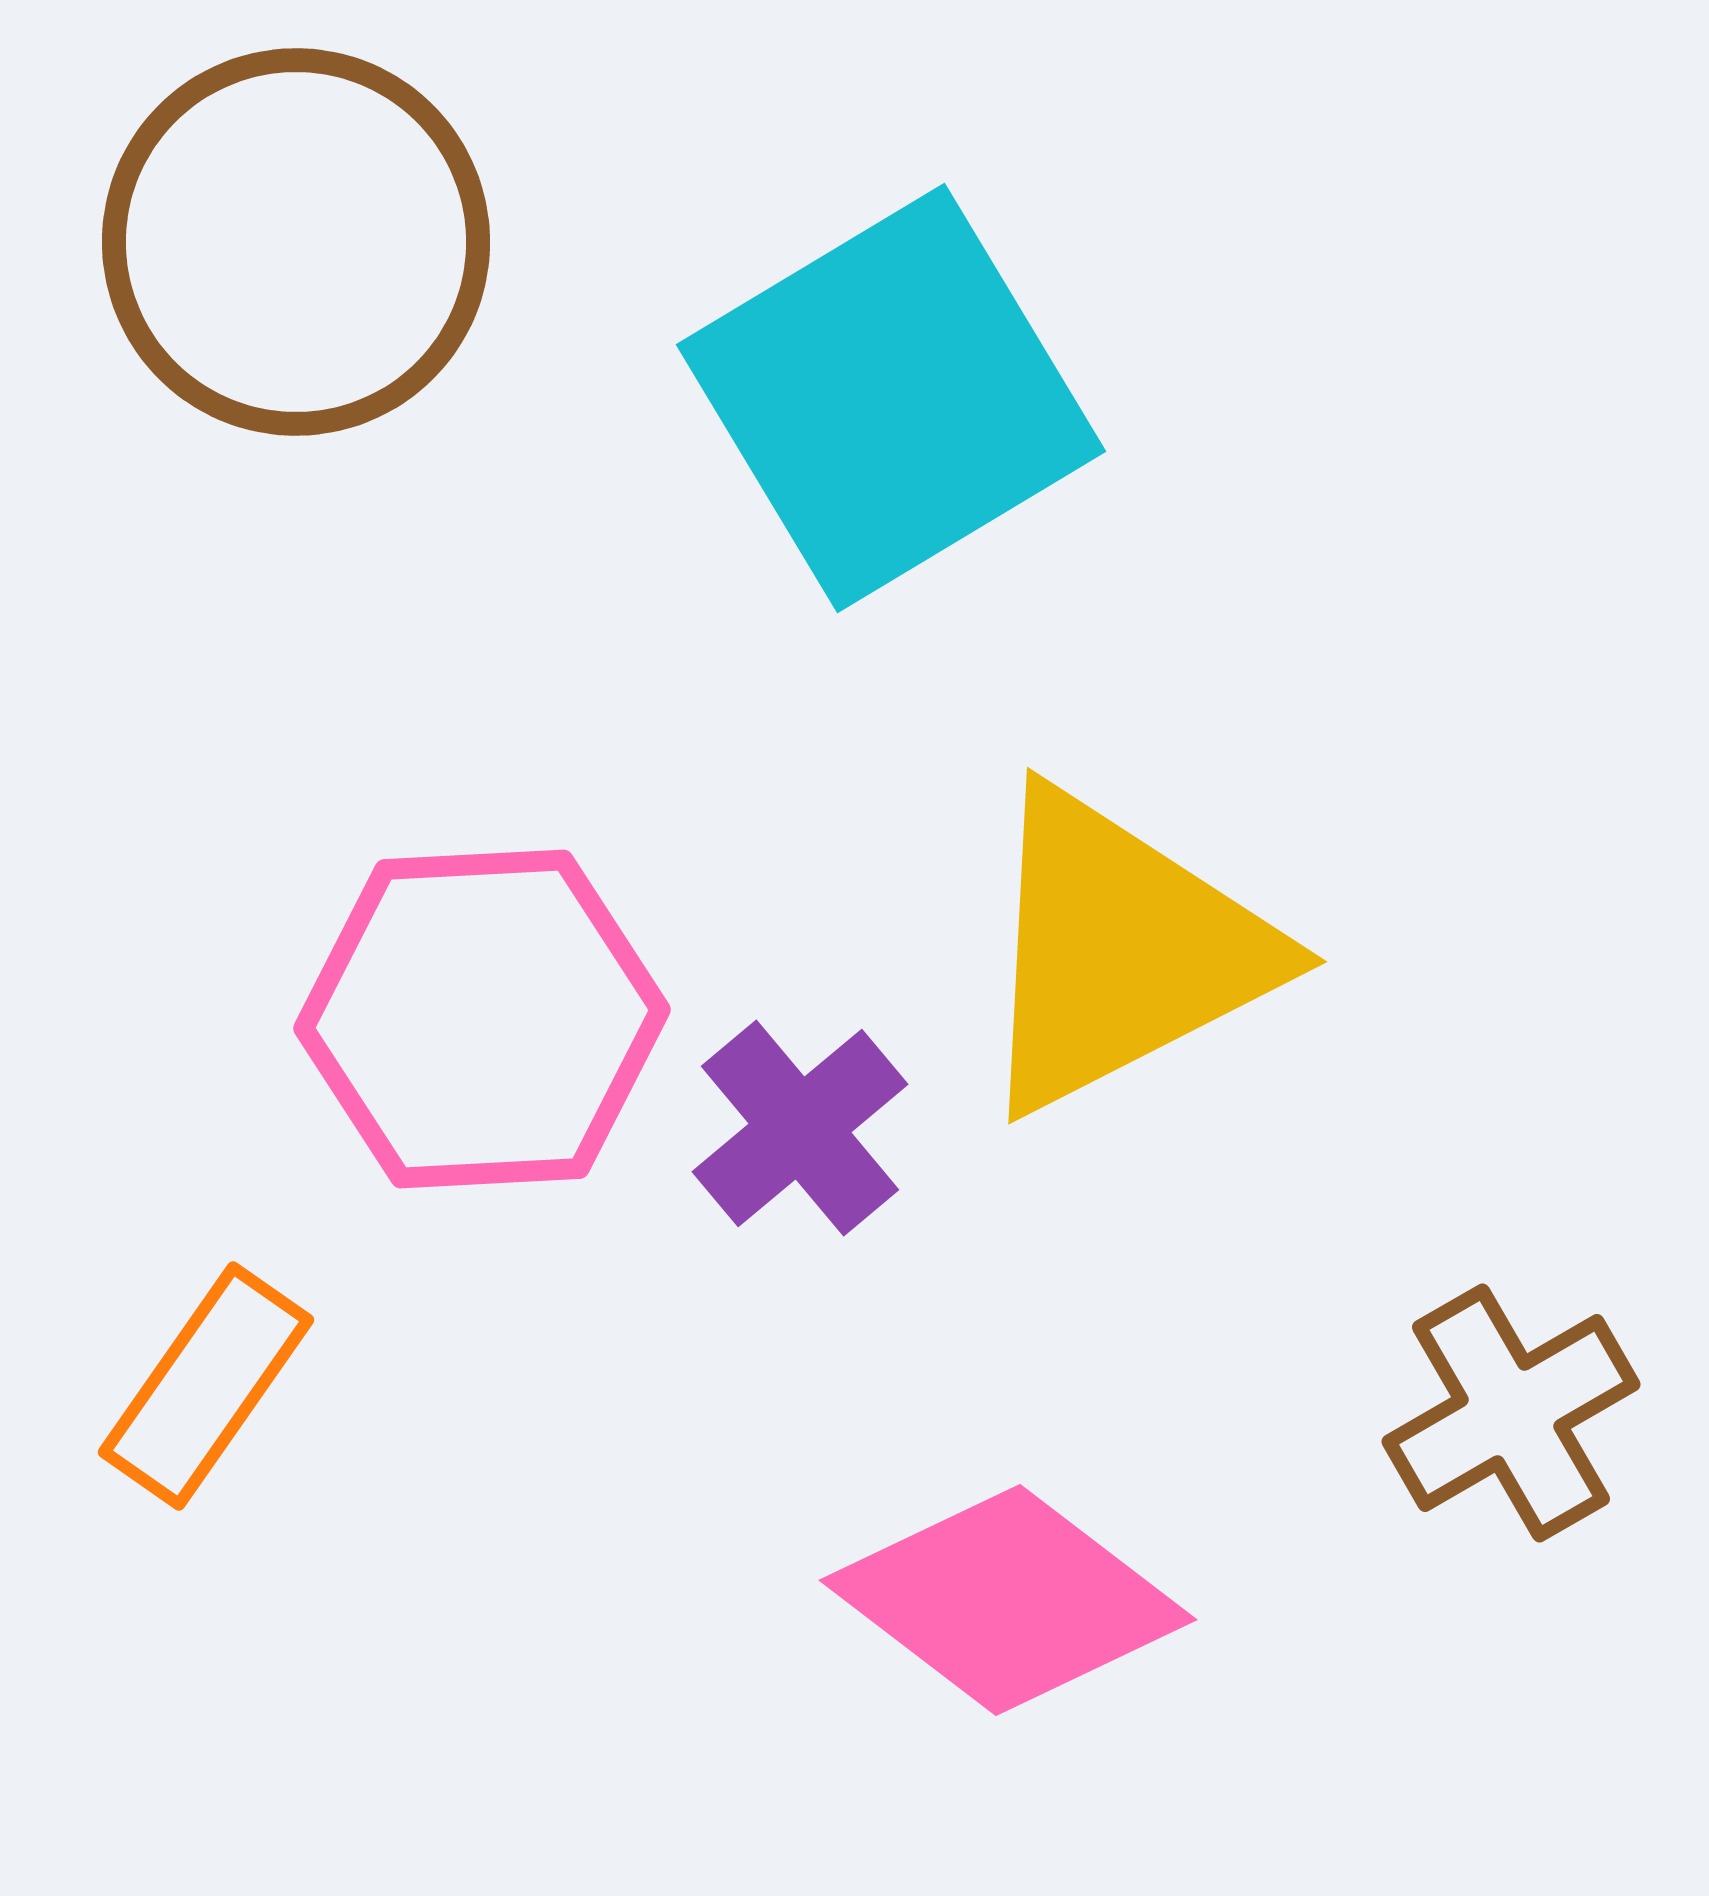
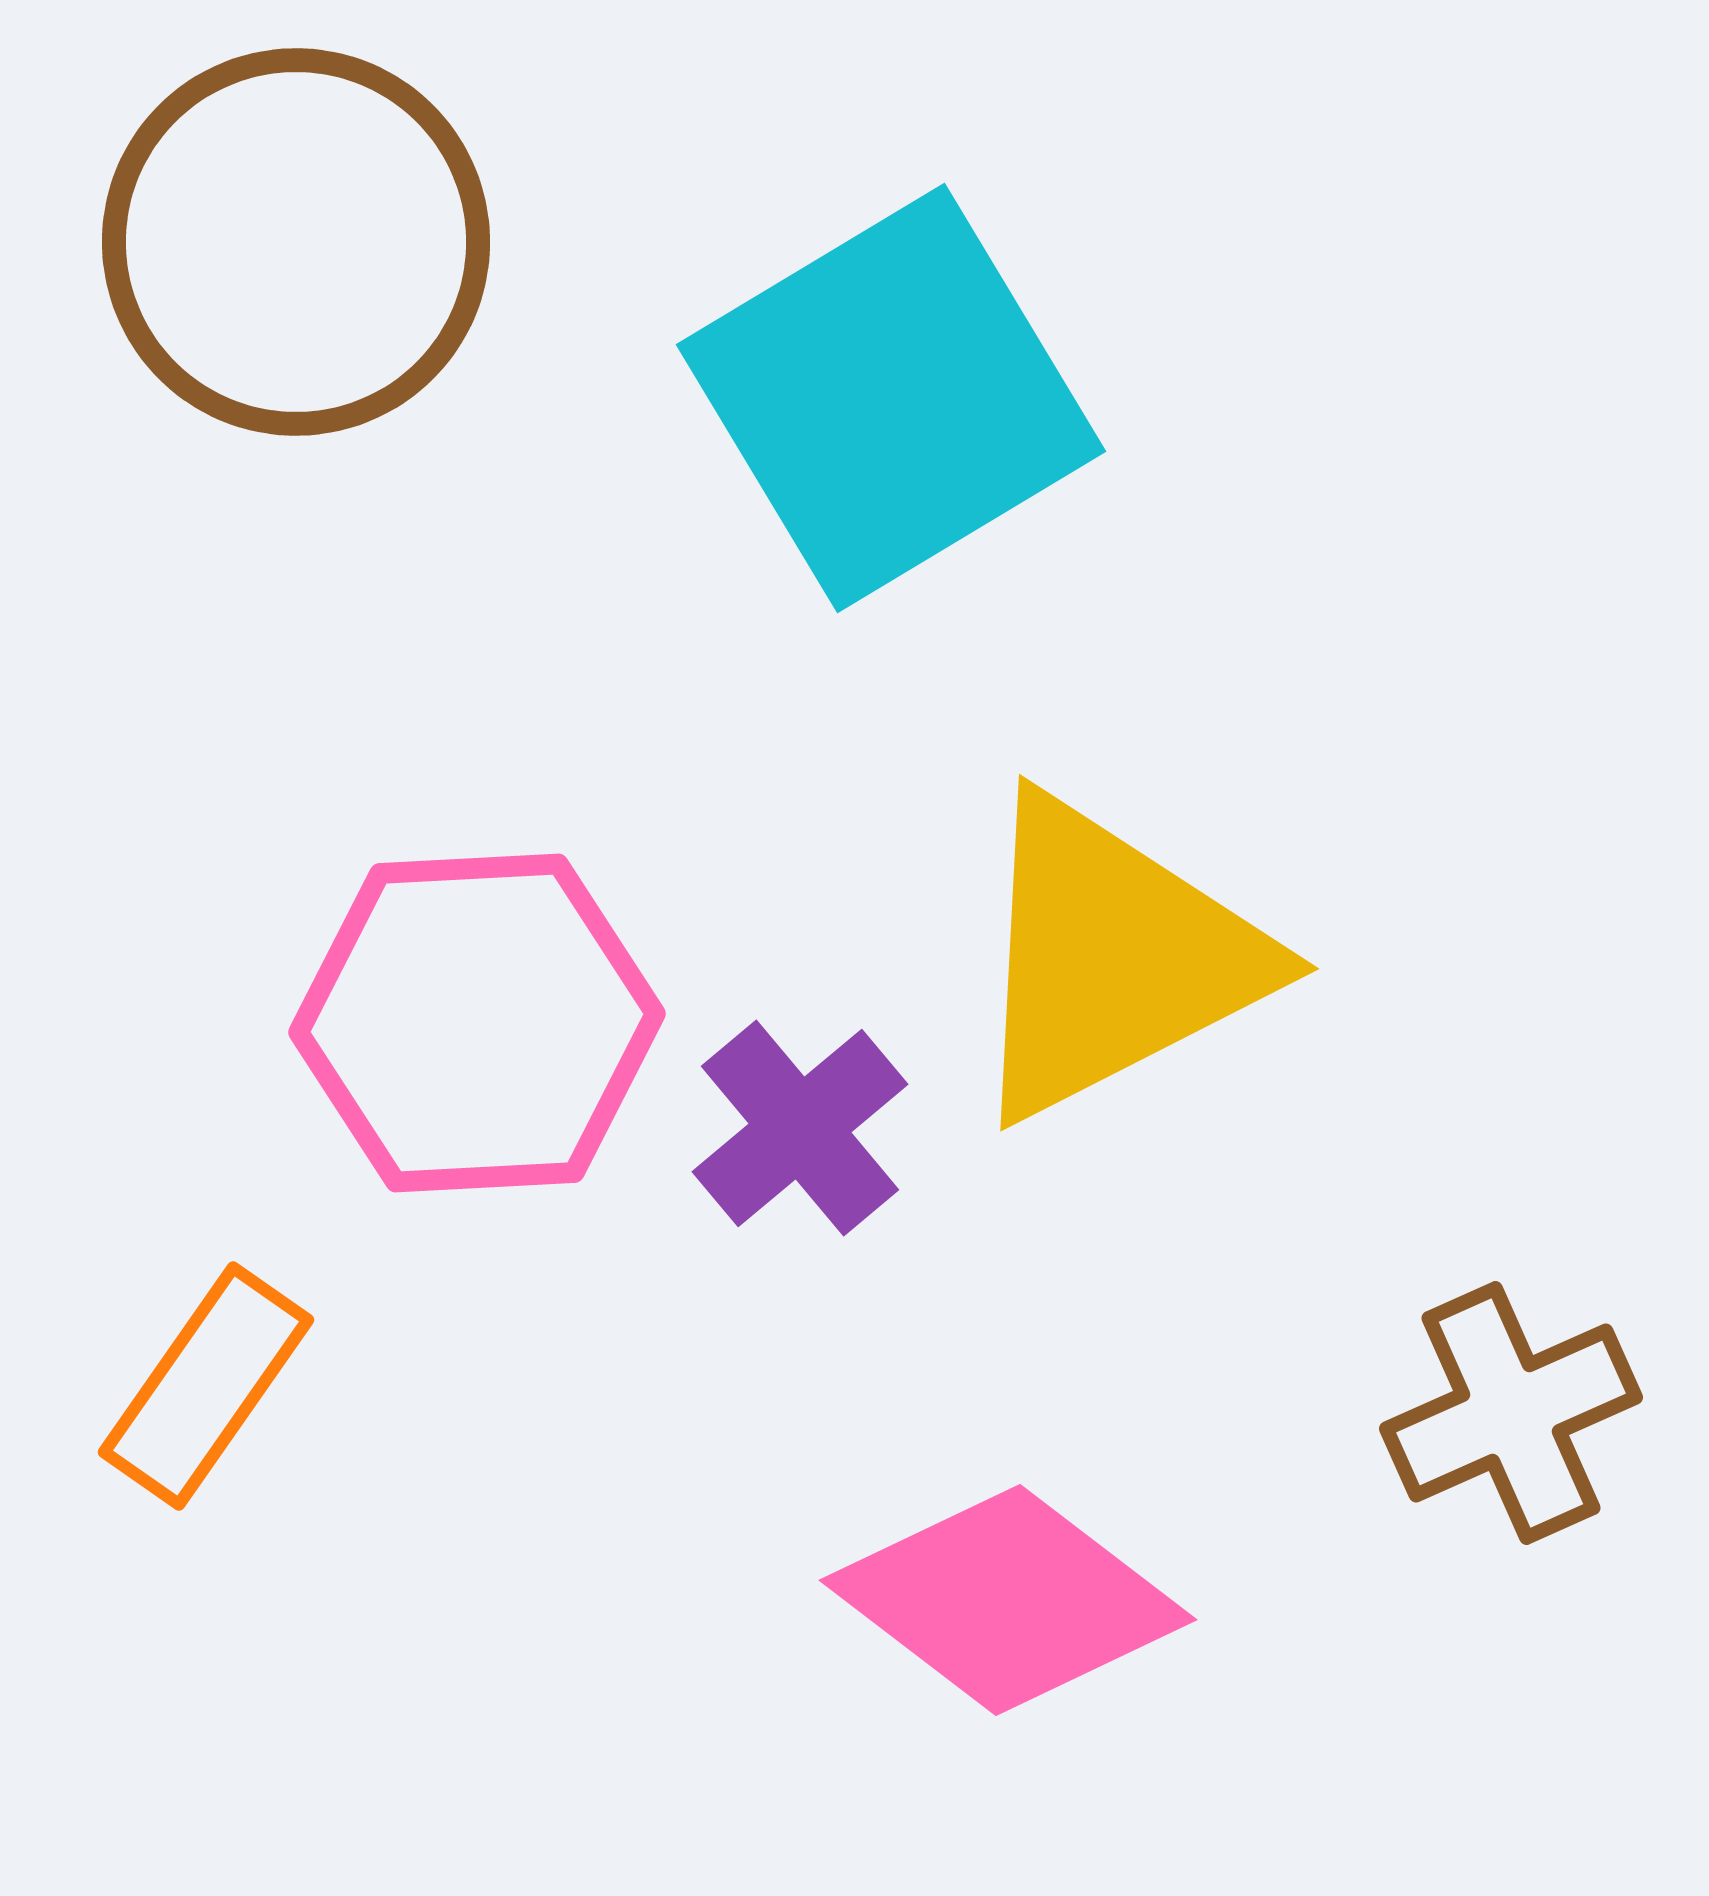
yellow triangle: moved 8 px left, 7 px down
pink hexagon: moved 5 px left, 4 px down
brown cross: rotated 6 degrees clockwise
